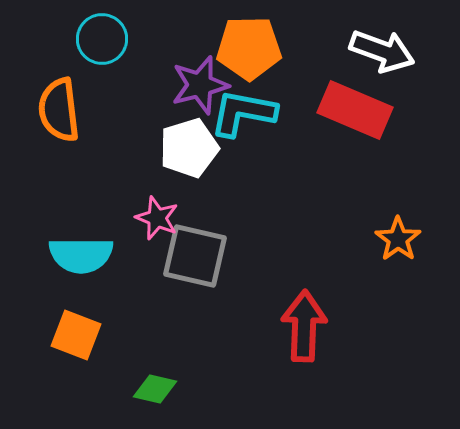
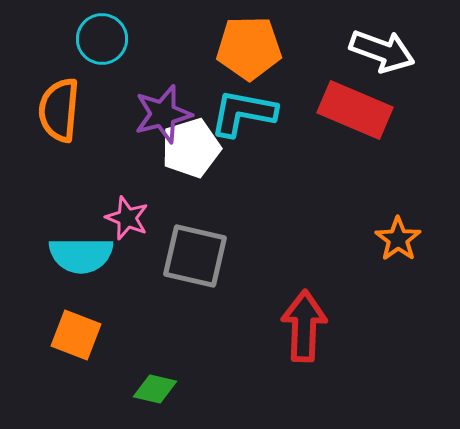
purple star: moved 37 px left, 29 px down
orange semicircle: rotated 12 degrees clockwise
white pentagon: moved 2 px right
pink star: moved 30 px left
